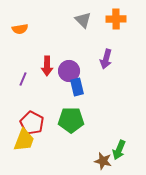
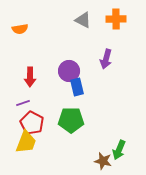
gray triangle: rotated 18 degrees counterclockwise
red arrow: moved 17 px left, 11 px down
purple line: moved 24 px down; rotated 48 degrees clockwise
yellow trapezoid: moved 2 px right, 2 px down
